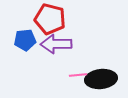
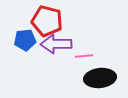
red pentagon: moved 3 px left, 2 px down
pink line: moved 6 px right, 19 px up
black ellipse: moved 1 px left, 1 px up
